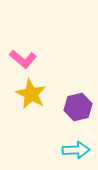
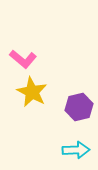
yellow star: moved 1 px right, 2 px up
purple hexagon: moved 1 px right
